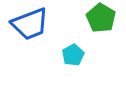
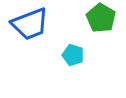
cyan pentagon: rotated 25 degrees counterclockwise
